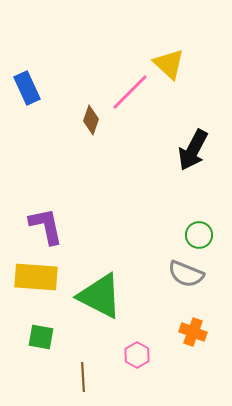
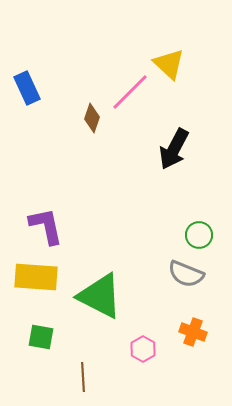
brown diamond: moved 1 px right, 2 px up
black arrow: moved 19 px left, 1 px up
pink hexagon: moved 6 px right, 6 px up
